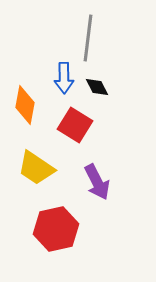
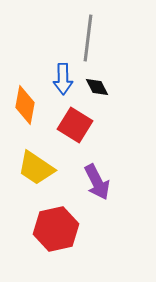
blue arrow: moved 1 px left, 1 px down
